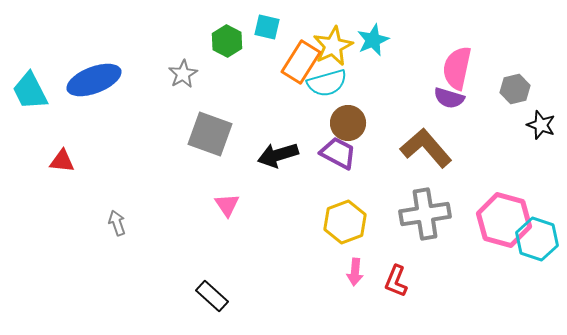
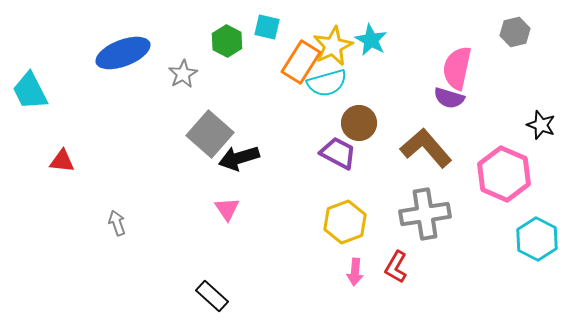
cyan star: moved 2 px left; rotated 20 degrees counterclockwise
blue ellipse: moved 29 px right, 27 px up
gray hexagon: moved 57 px up
brown circle: moved 11 px right
gray square: rotated 21 degrees clockwise
black arrow: moved 39 px left, 3 px down
pink triangle: moved 4 px down
pink hexagon: moved 46 px up; rotated 8 degrees clockwise
cyan hexagon: rotated 9 degrees clockwise
red L-shape: moved 14 px up; rotated 8 degrees clockwise
